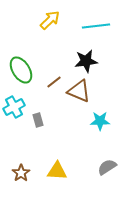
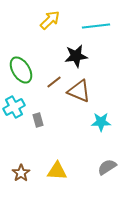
black star: moved 10 px left, 5 px up
cyan star: moved 1 px right, 1 px down
